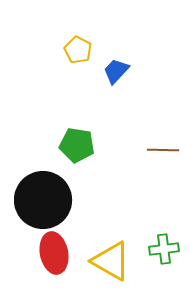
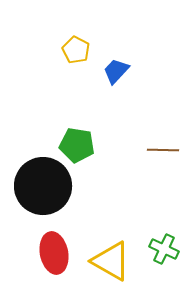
yellow pentagon: moved 2 px left
black circle: moved 14 px up
green cross: rotated 32 degrees clockwise
